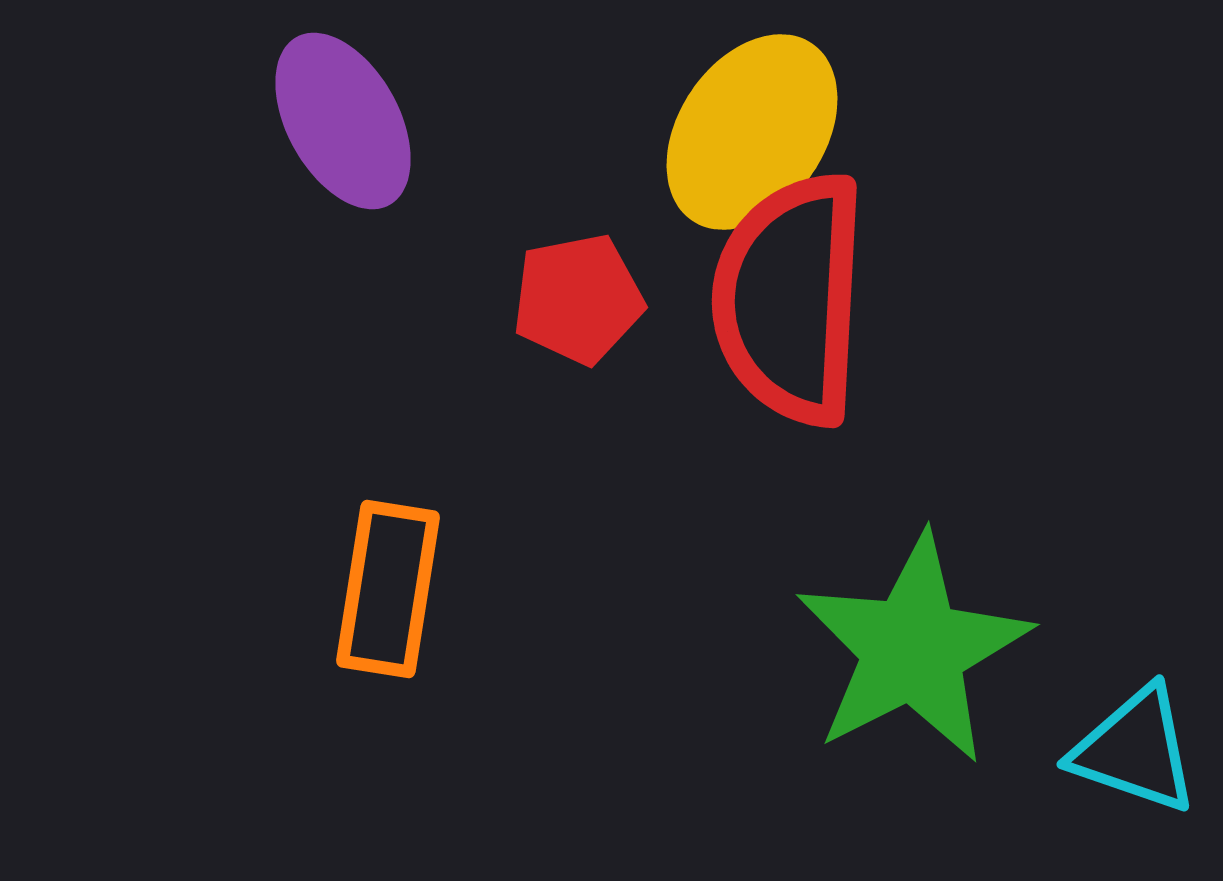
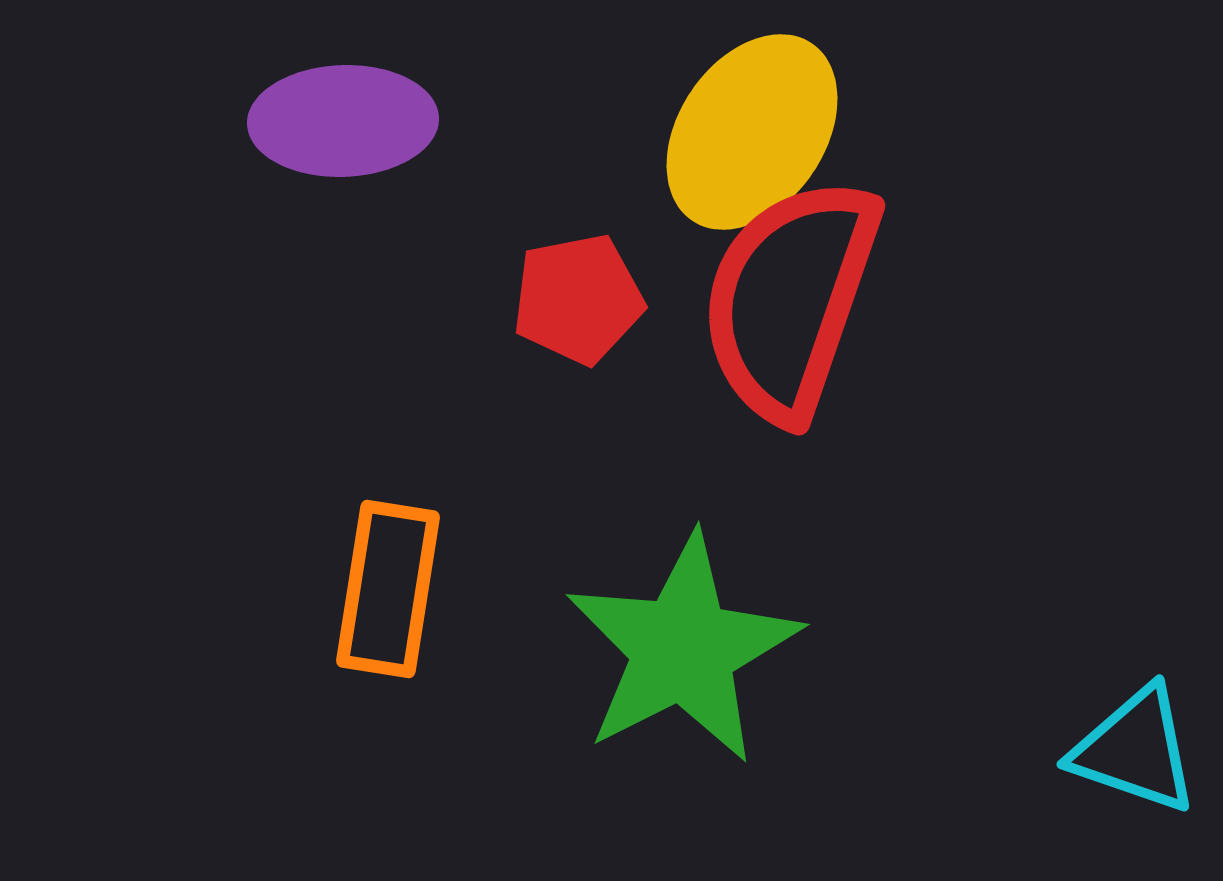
purple ellipse: rotated 63 degrees counterclockwise
red semicircle: rotated 16 degrees clockwise
green star: moved 230 px left
